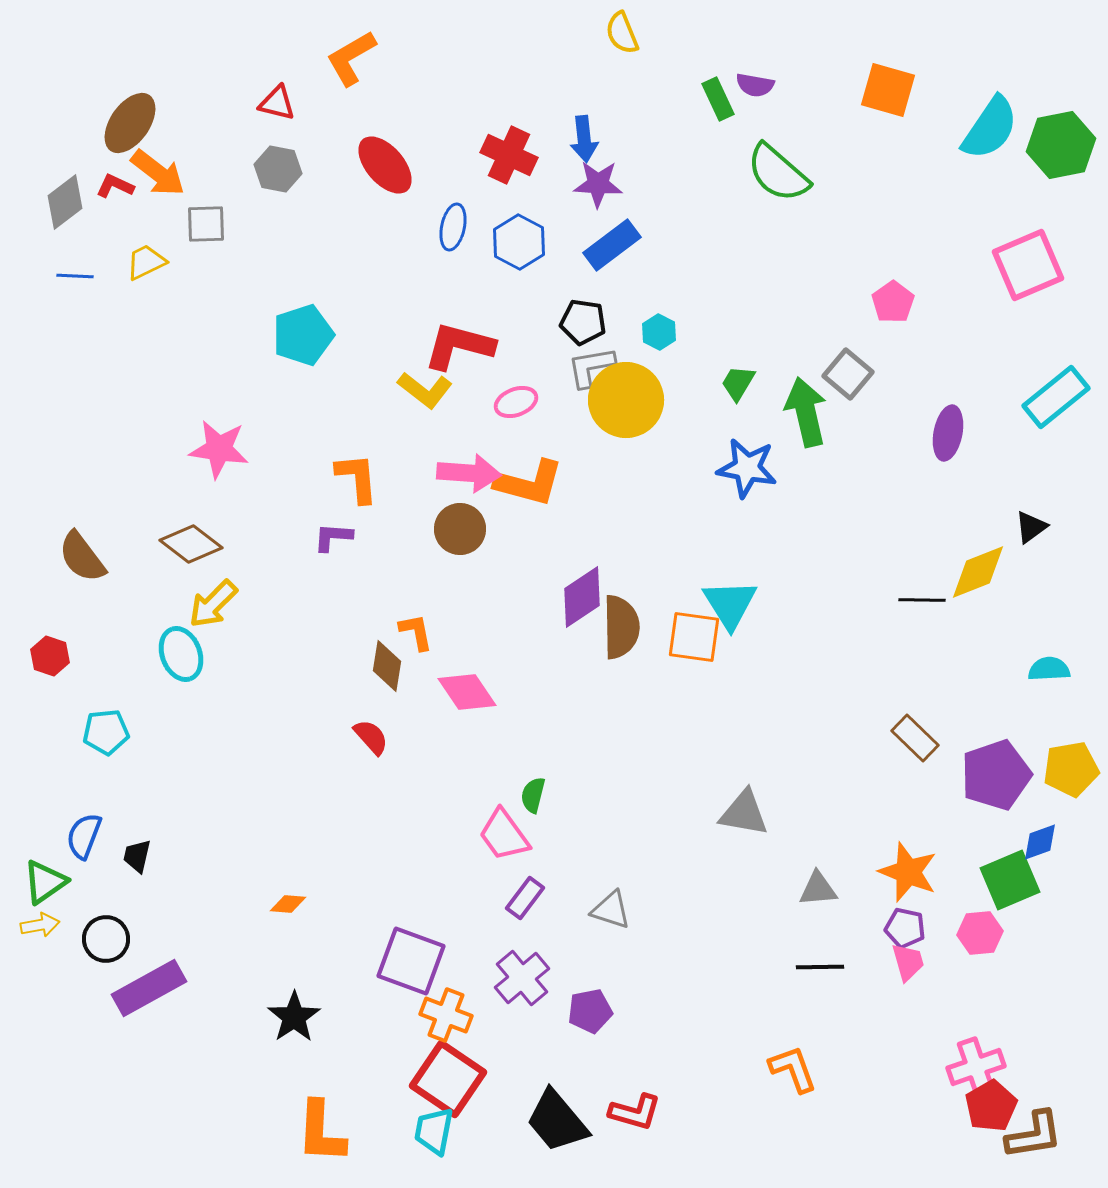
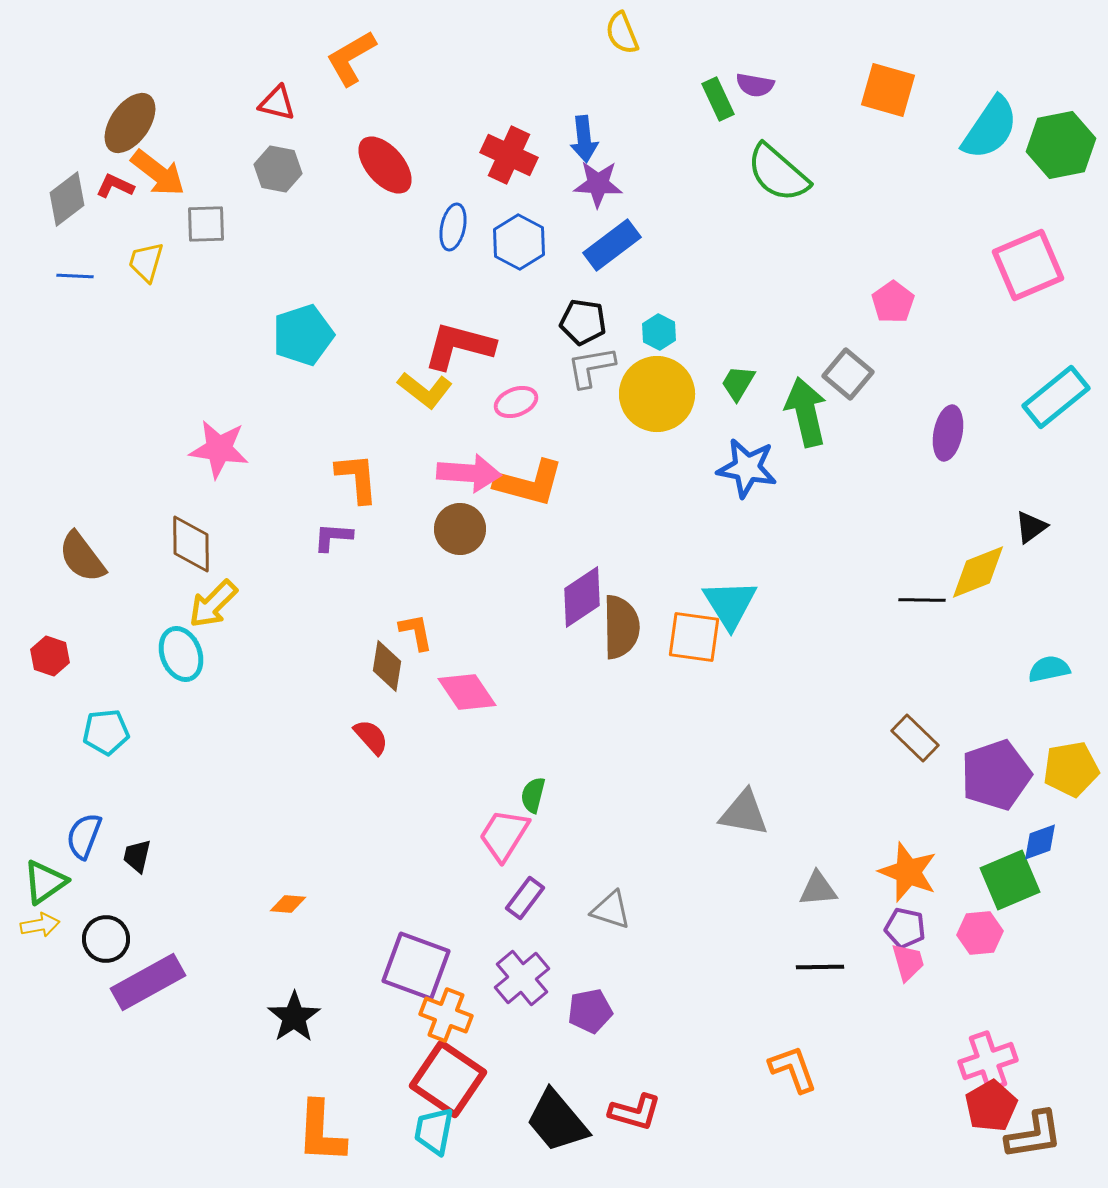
gray diamond at (65, 202): moved 2 px right, 3 px up
yellow trapezoid at (146, 262): rotated 48 degrees counterclockwise
yellow circle at (626, 400): moved 31 px right, 6 px up
brown diamond at (191, 544): rotated 52 degrees clockwise
cyan semicircle at (1049, 669): rotated 9 degrees counterclockwise
pink trapezoid at (504, 835): rotated 68 degrees clockwise
purple square at (411, 961): moved 5 px right, 5 px down
purple rectangle at (149, 988): moved 1 px left, 6 px up
pink cross at (976, 1067): moved 12 px right, 6 px up
